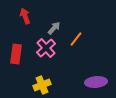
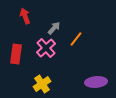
yellow cross: moved 1 px up; rotated 12 degrees counterclockwise
